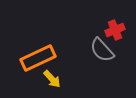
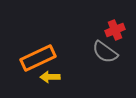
gray semicircle: moved 3 px right, 2 px down; rotated 12 degrees counterclockwise
yellow arrow: moved 2 px left, 2 px up; rotated 132 degrees clockwise
